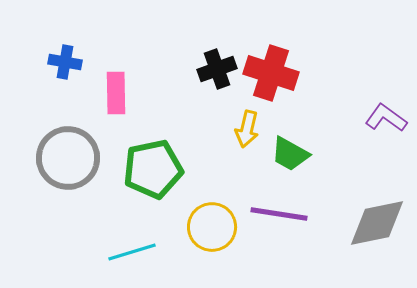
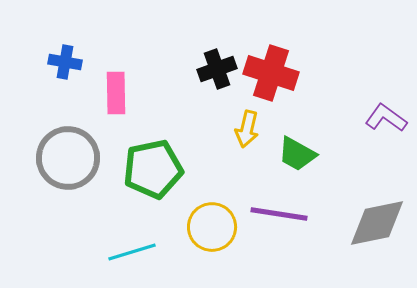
green trapezoid: moved 7 px right
